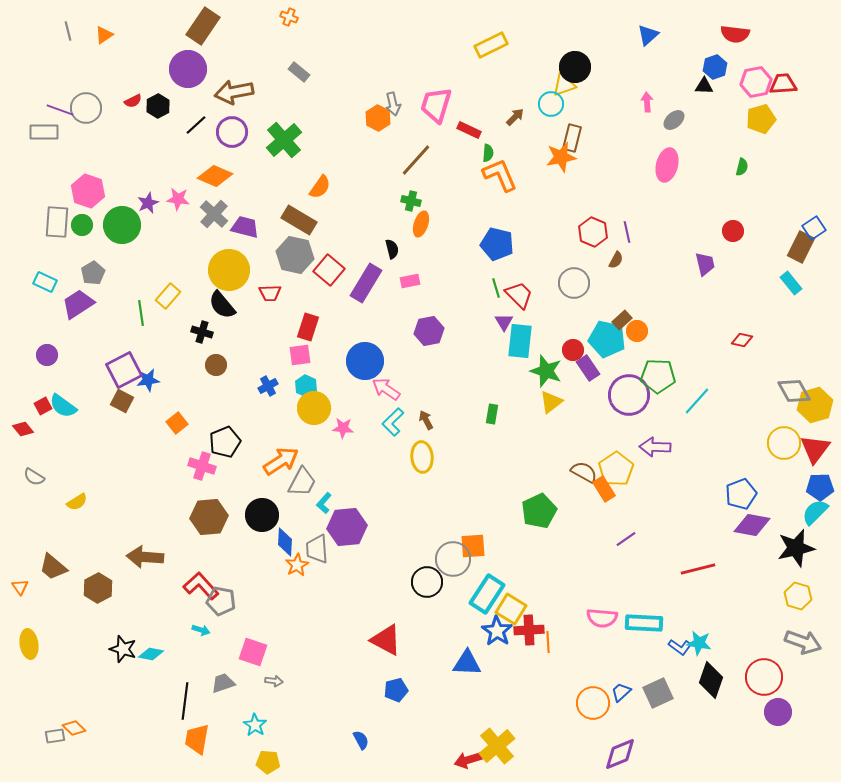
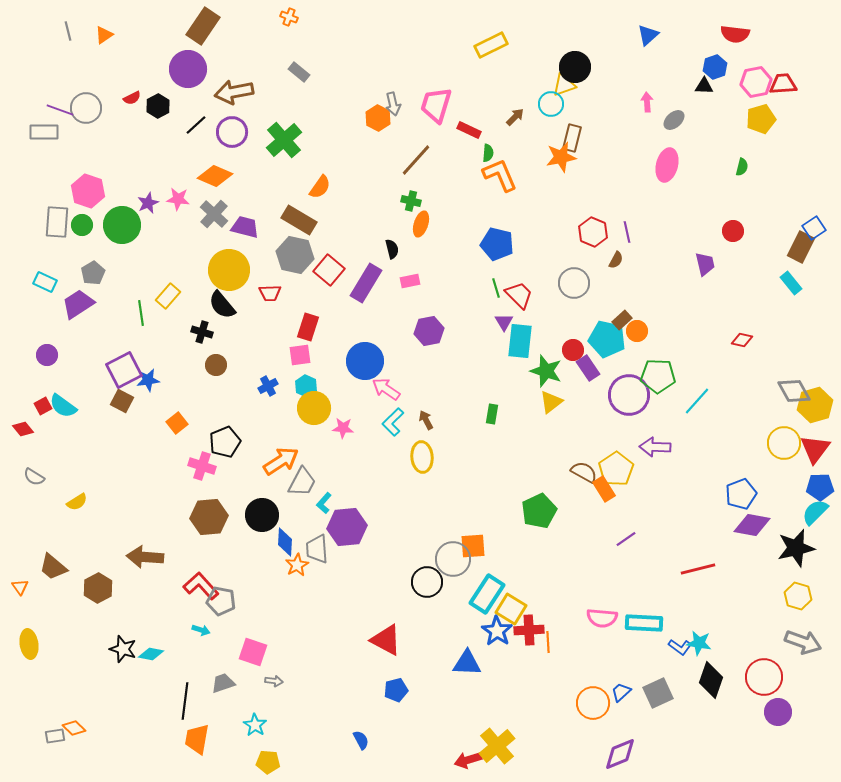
red semicircle at (133, 101): moved 1 px left, 3 px up
